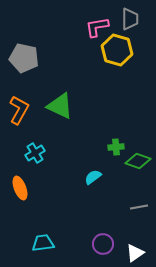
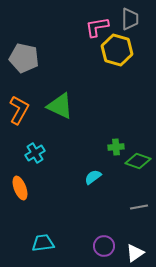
purple circle: moved 1 px right, 2 px down
